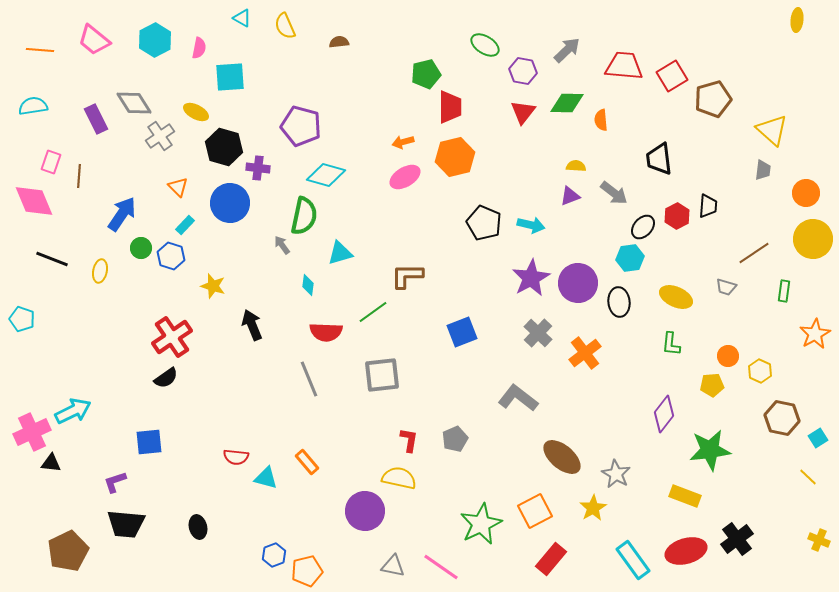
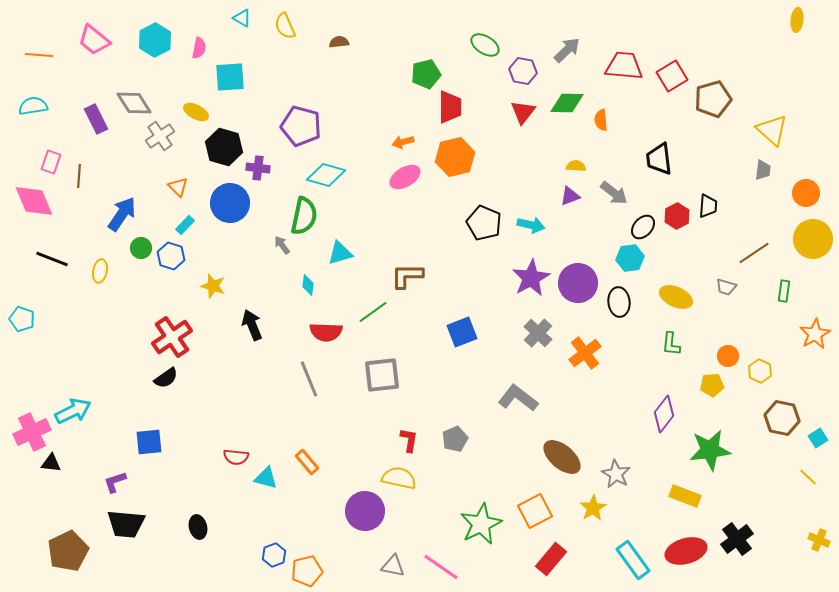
orange line at (40, 50): moved 1 px left, 5 px down
